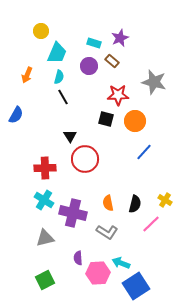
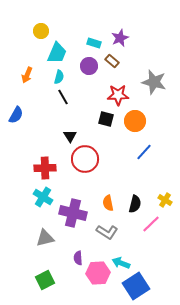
cyan cross: moved 1 px left, 3 px up
